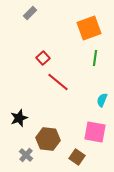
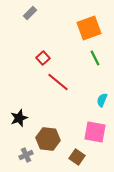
green line: rotated 35 degrees counterclockwise
gray cross: rotated 24 degrees clockwise
